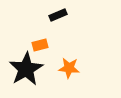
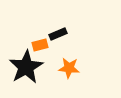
black rectangle: moved 19 px down
black star: moved 2 px up
